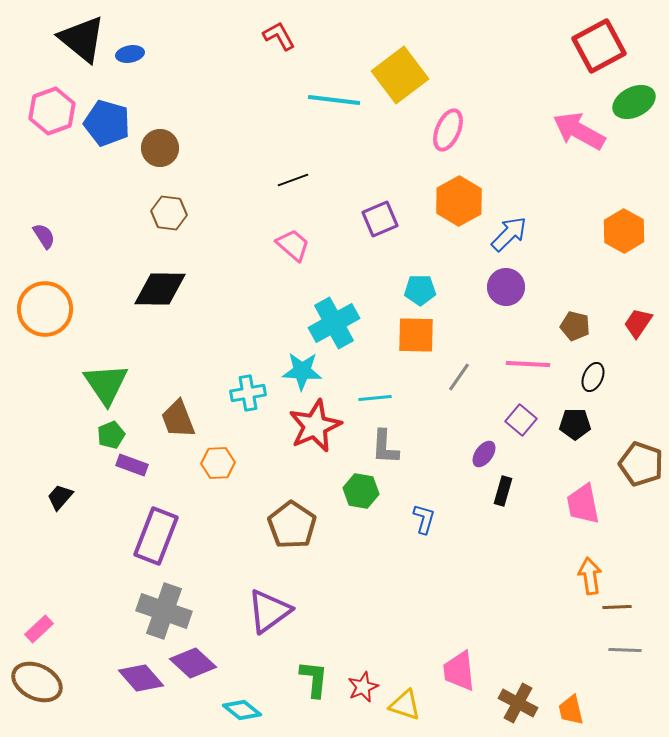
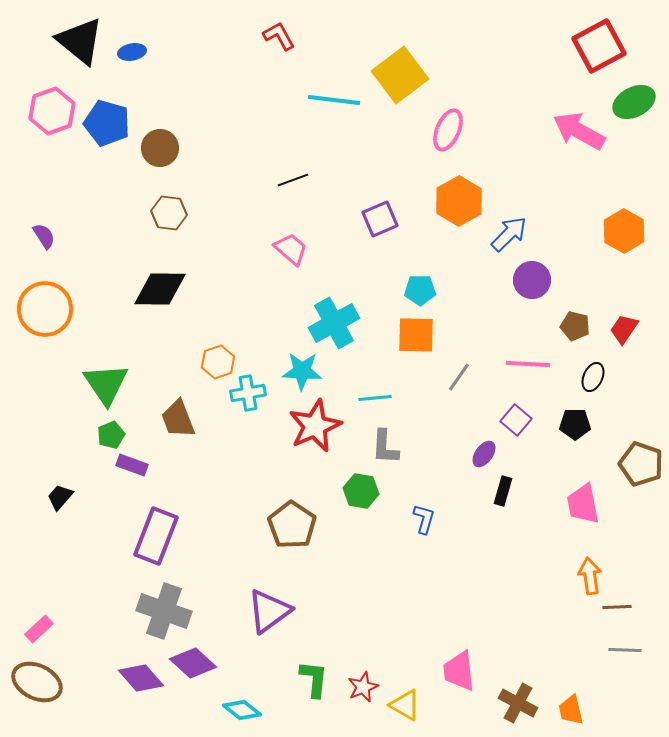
black triangle at (82, 39): moved 2 px left, 2 px down
blue ellipse at (130, 54): moved 2 px right, 2 px up
pink trapezoid at (293, 245): moved 2 px left, 4 px down
purple circle at (506, 287): moved 26 px right, 7 px up
red trapezoid at (638, 323): moved 14 px left, 6 px down
purple square at (521, 420): moved 5 px left
orange hexagon at (218, 463): moved 101 px up; rotated 16 degrees counterclockwise
yellow triangle at (405, 705): rotated 12 degrees clockwise
